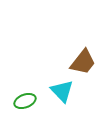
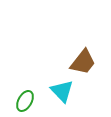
green ellipse: rotated 40 degrees counterclockwise
